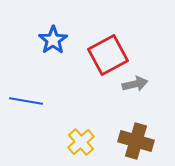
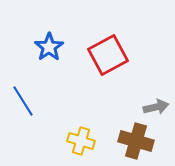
blue star: moved 4 px left, 7 px down
gray arrow: moved 21 px right, 23 px down
blue line: moved 3 px left; rotated 48 degrees clockwise
yellow cross: moved 1 px up; rotated 32 degrees counterclockwise
